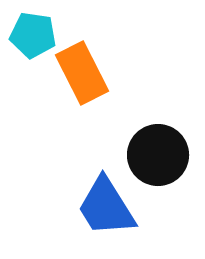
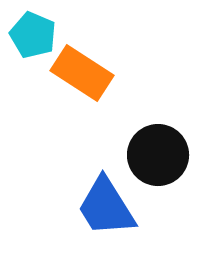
cyan pentagon: rotated 15 degrees clockwise
orange rectangle: rotated 30 degrees counterclockwise
